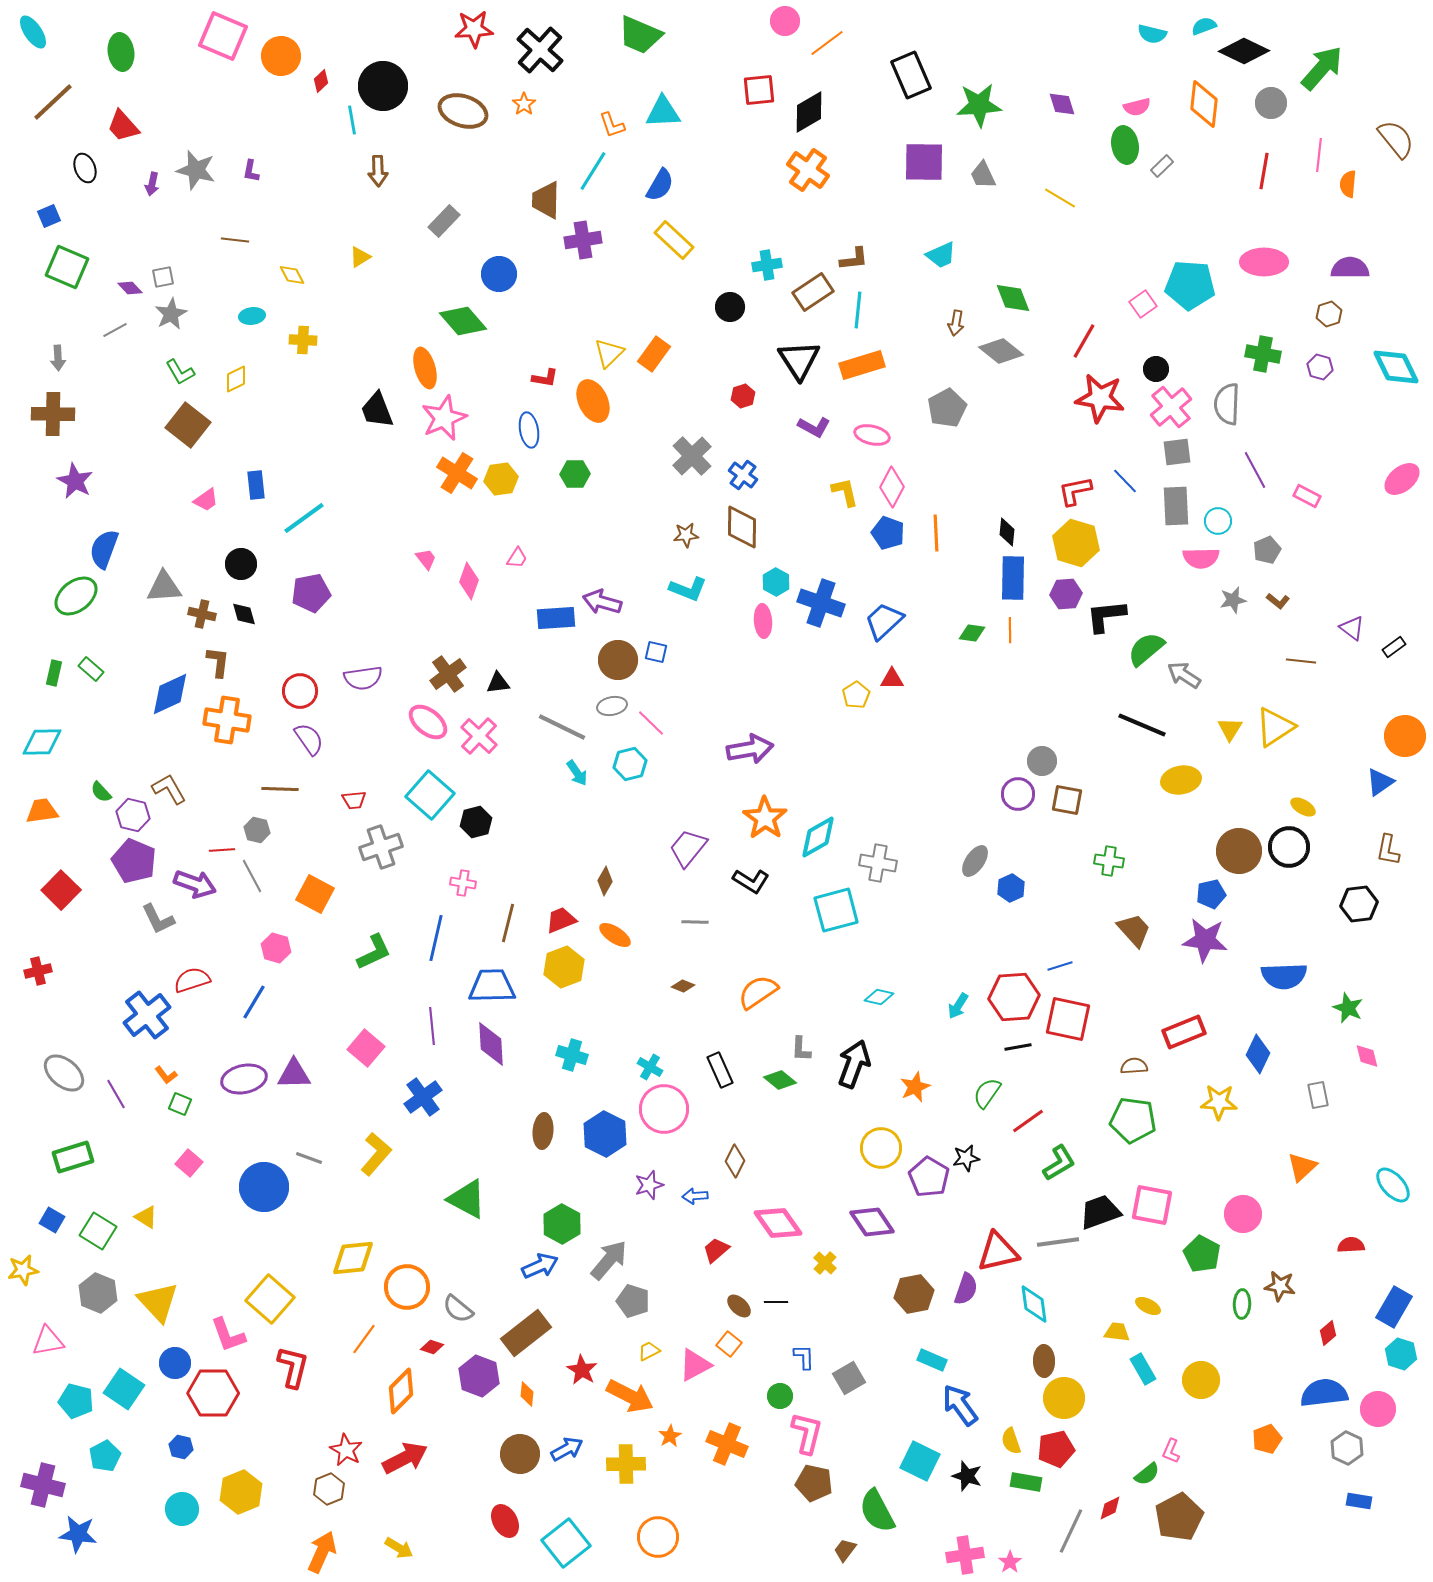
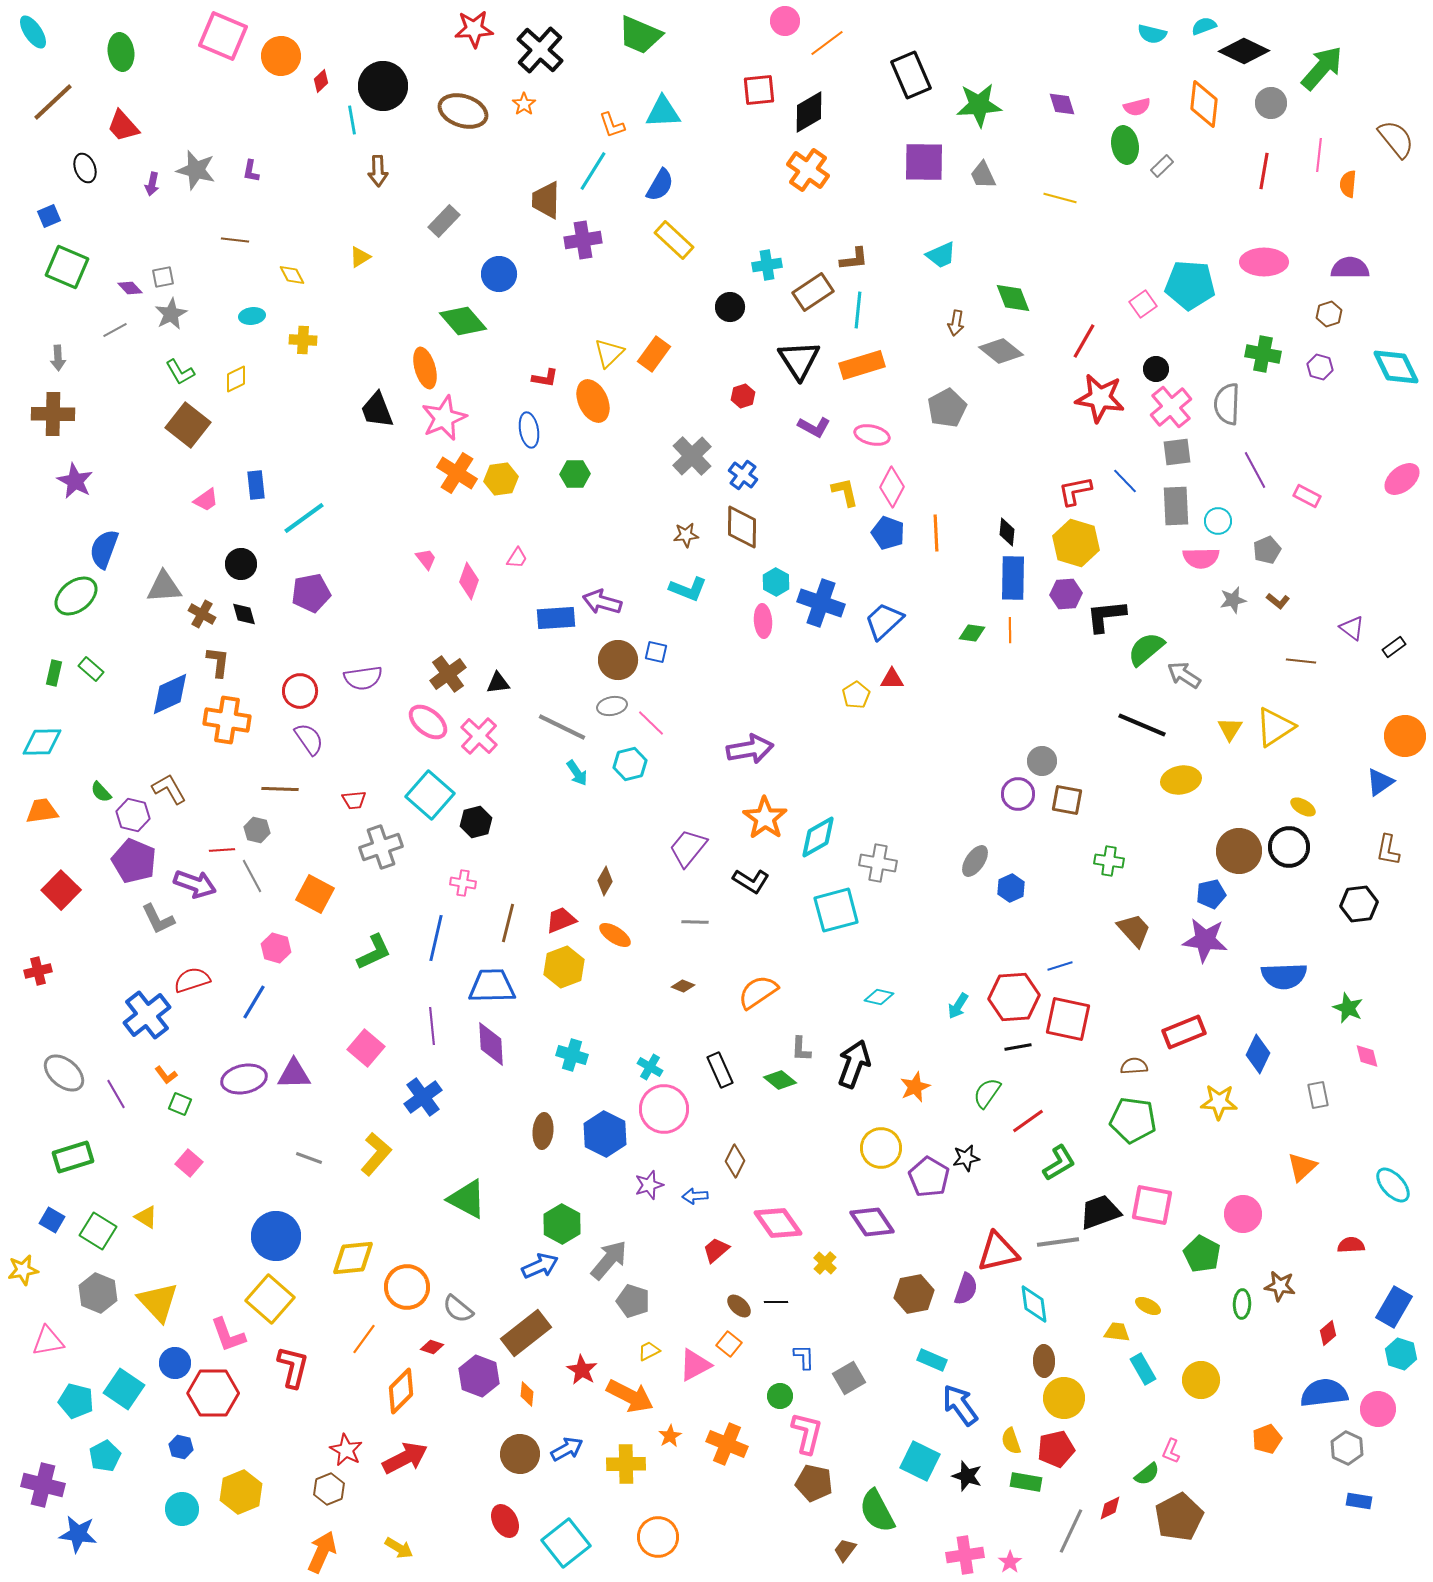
yellow line at (1060, 198): rotated 16 degrees counterclockwise
brown cross at (202, 614): rotated 16 degrees clockwise
blue circle at (264, 1187): moved 12 px right, 49 px down
